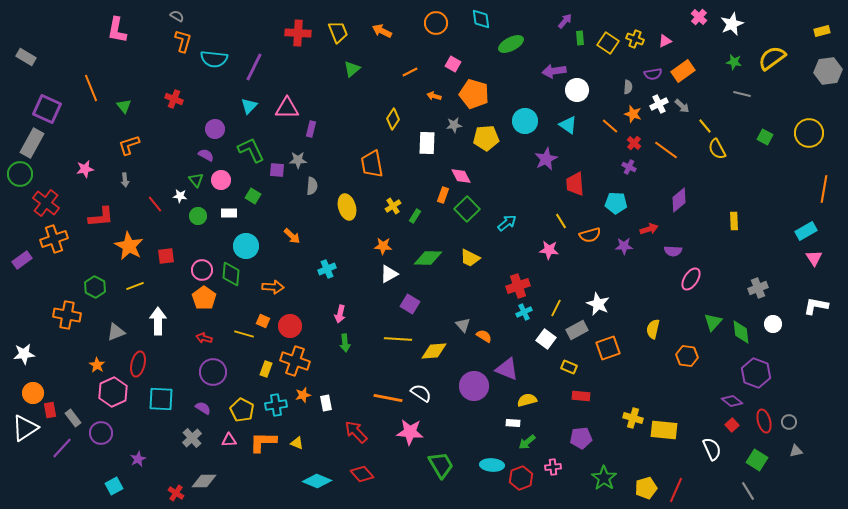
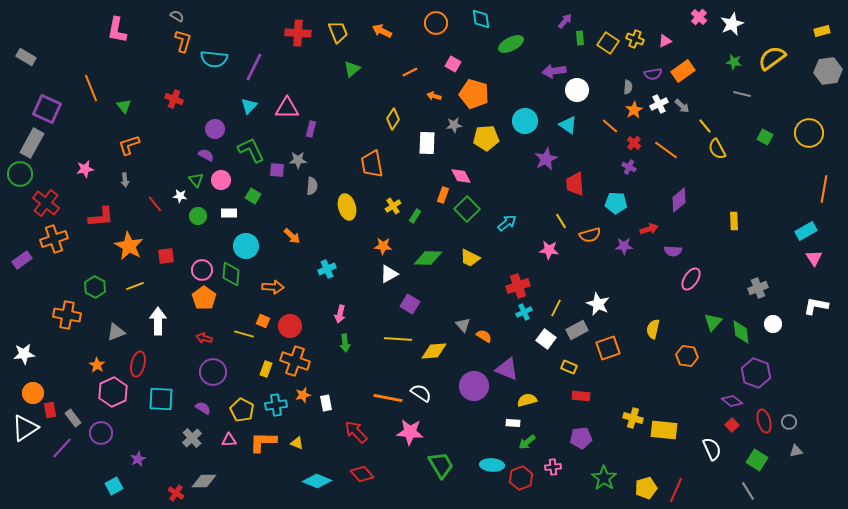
orange star at (633, 114): moved 1 px right, 4 px up; rotated 24 degrees clockwise
